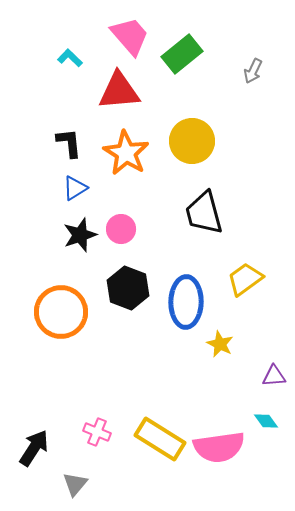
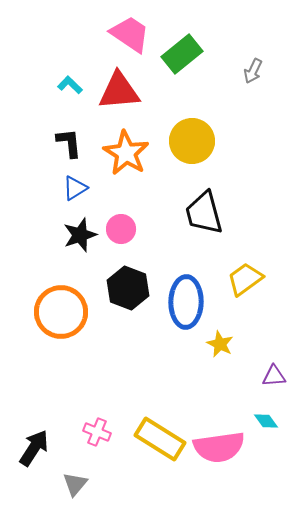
pink trapezoid: moved 2 px up; rotated 15 degrees counterclockwise
cyan L-shape: moved 27 px down
